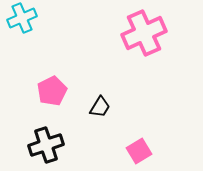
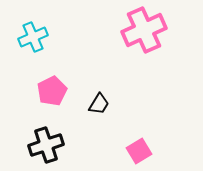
cyan cross: moved 11 px right, 19 px down
pink cross: moved 3 px up
black trapezoid: moved 1 px left, 3 px up
